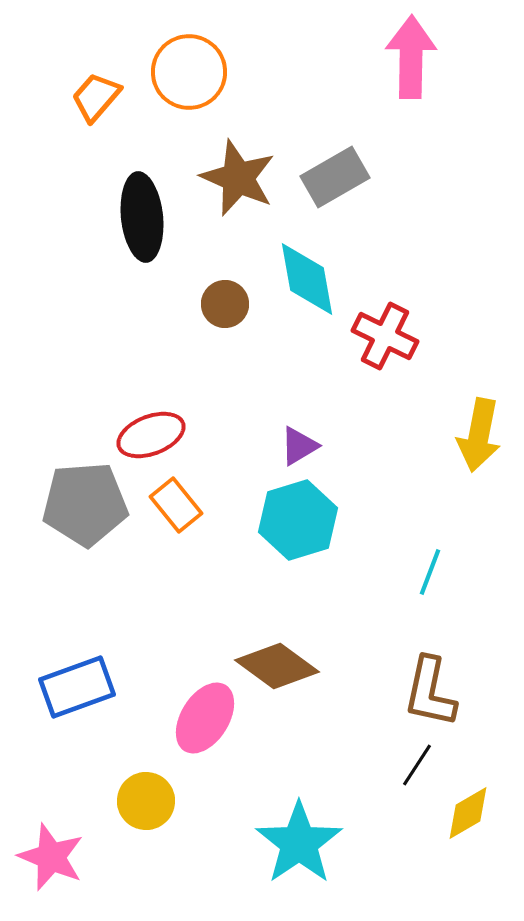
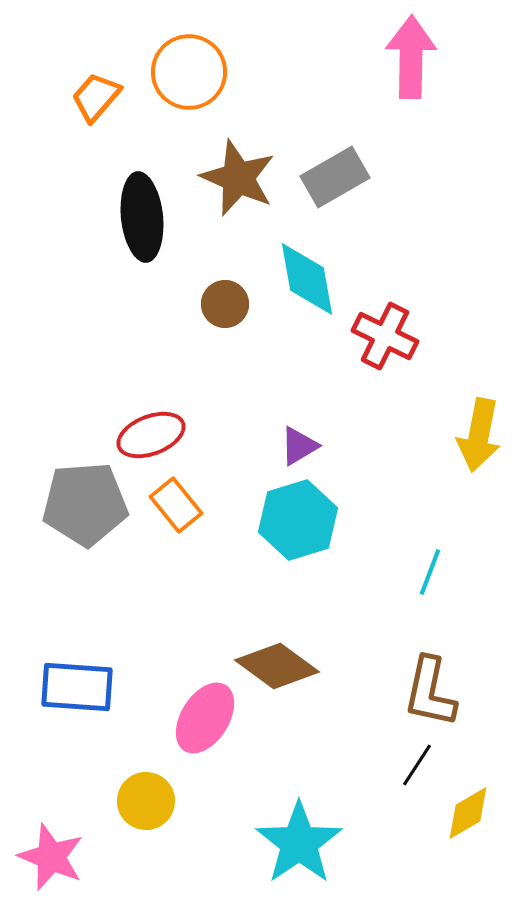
blue rectangle: rotated 24 degrees clockwise
